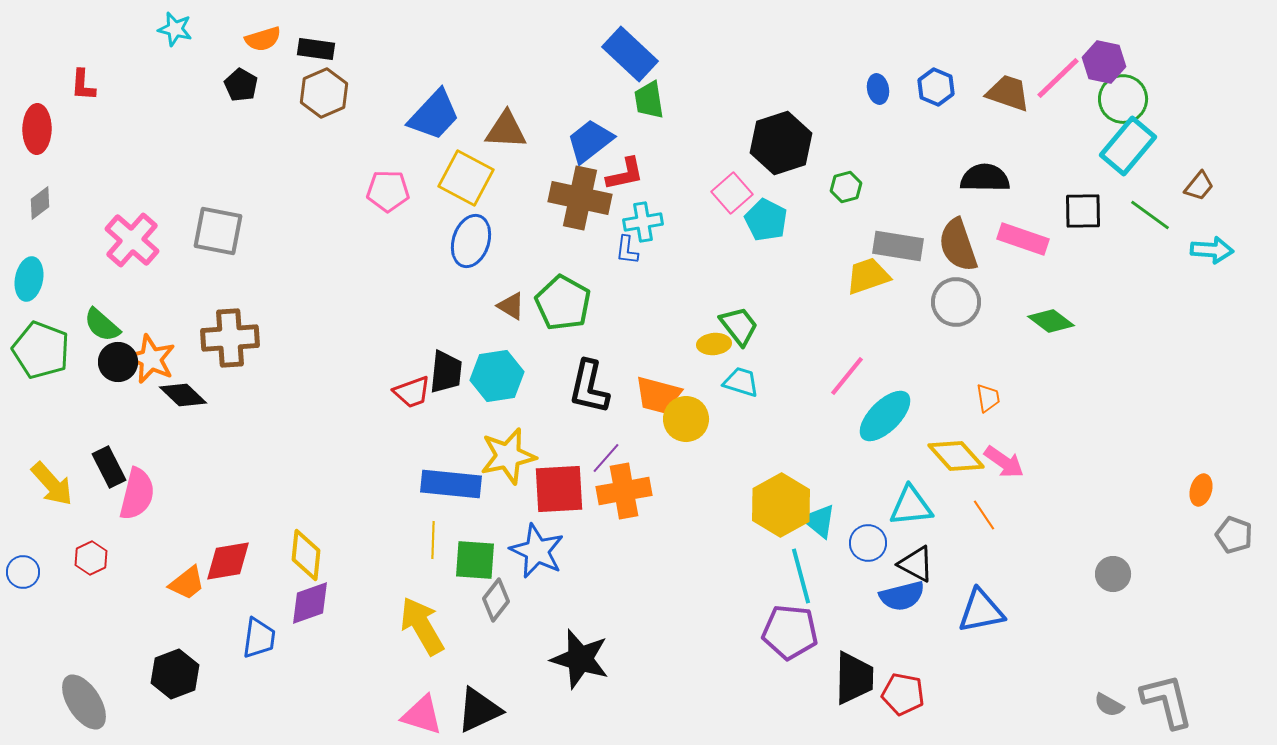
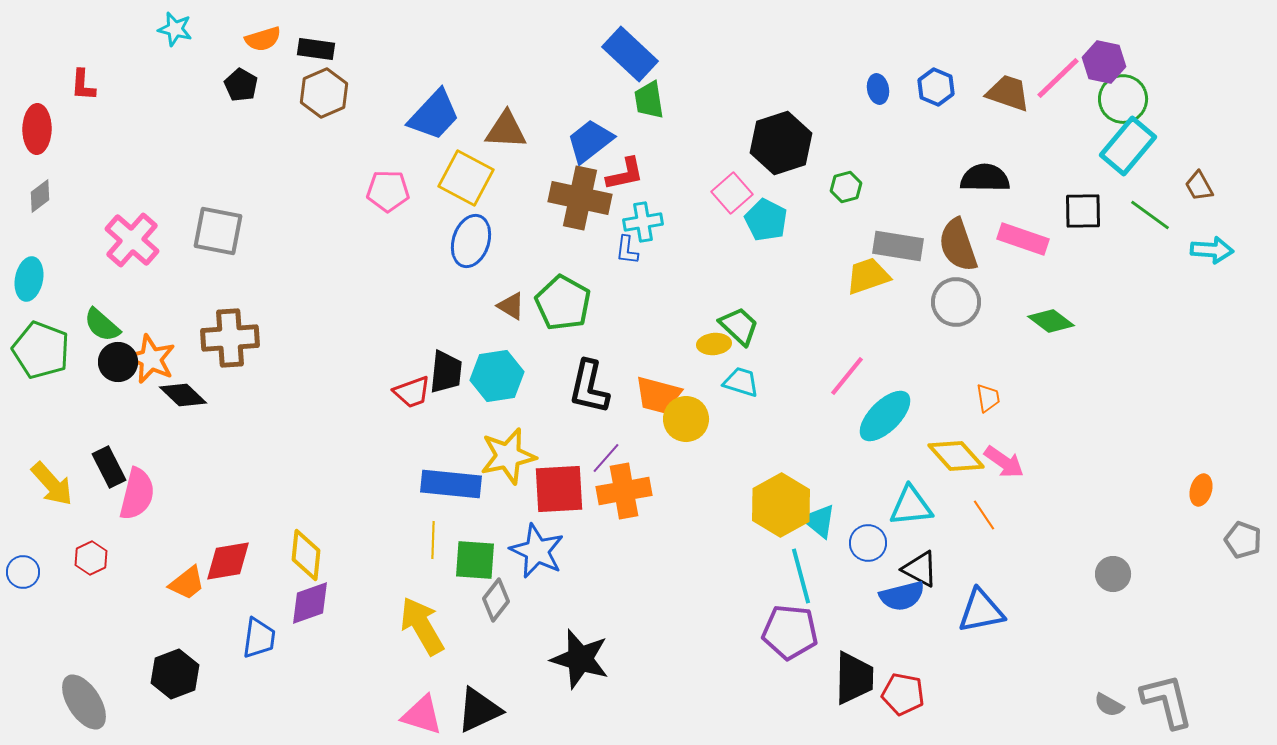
brown trapezoid at (1199, 186): rotated 112 degrees clockwise
gray diamond at (40, 203): moved 7 px up
green trapezoid at (739, 326): rotated 9 degrees counterclockwise
gray pentagon at (1234, 535): moved 9 px right, 5 px down
black triangle at (916, 564): moved 4 px right, 5 px down
